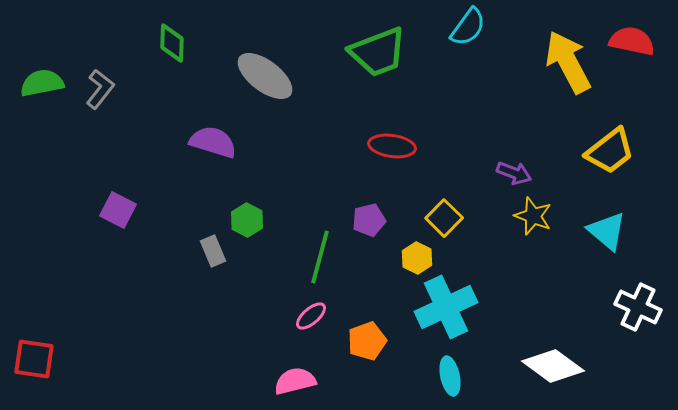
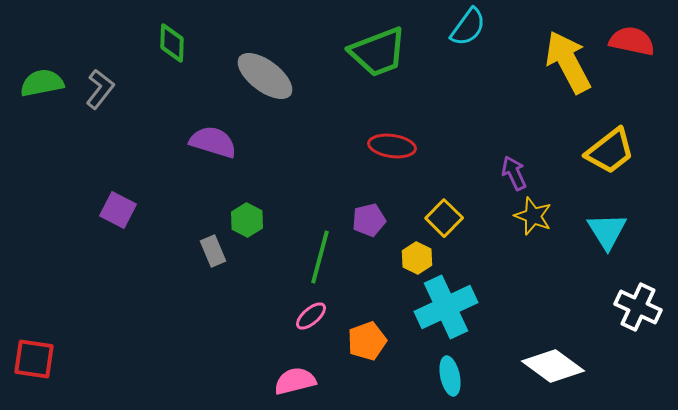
purple arrow: rotated 136 degrees counterclockwise
cyan triangle: rotated 18 degrees clockwise
